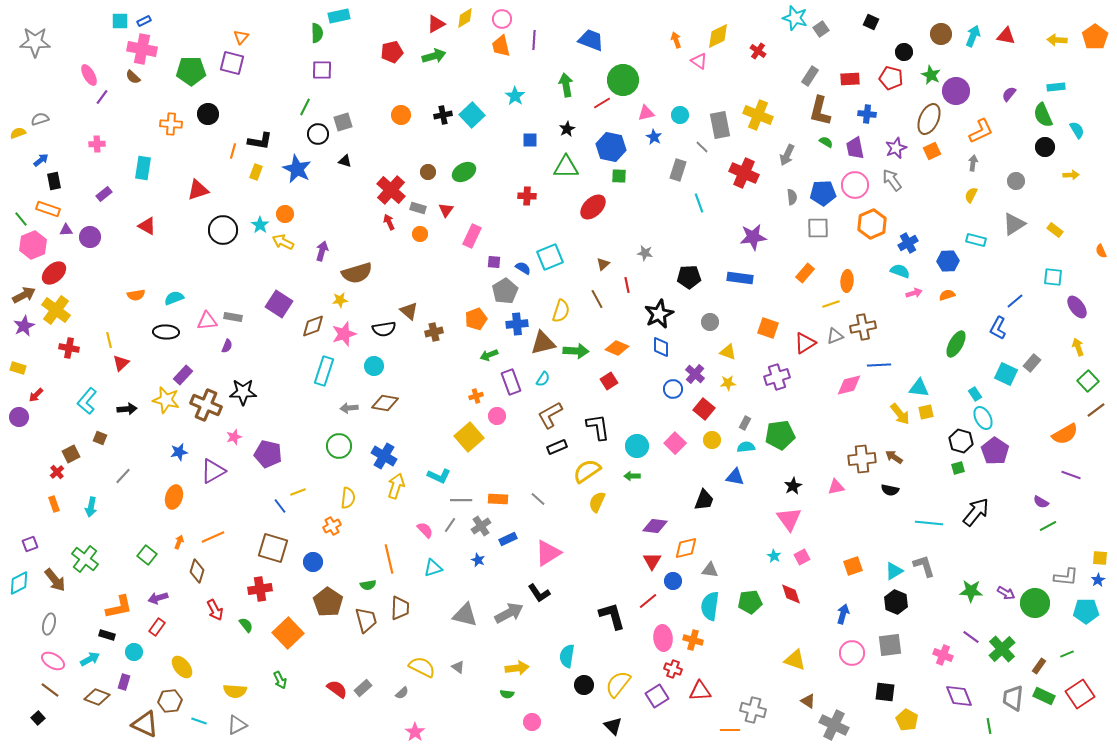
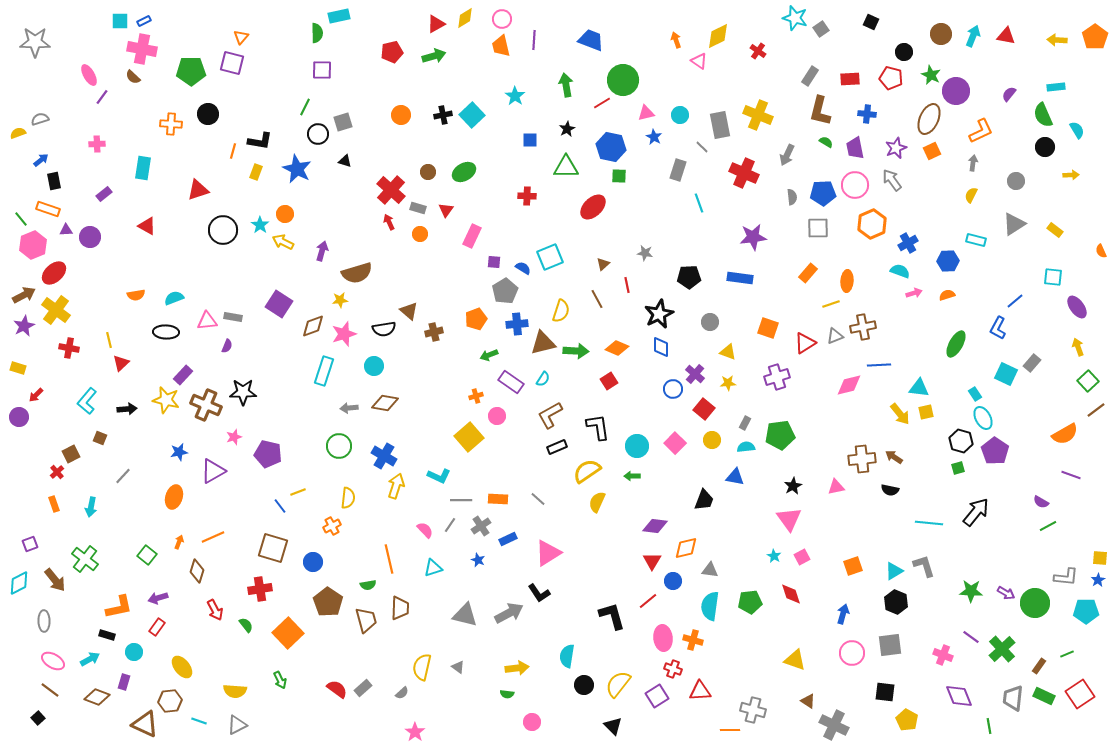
orange rectangle at (805, 273): moved 3 px right
purple rectangle at (511, 382): rotated 35 degrees counterclockwise
gray ellipse at (49, 624): moved 5 px left, 3 px up; rotated 15 degrees counterclockwise
yellow semicircle at (422, 667): rotated 104 degrees counterclockwise
